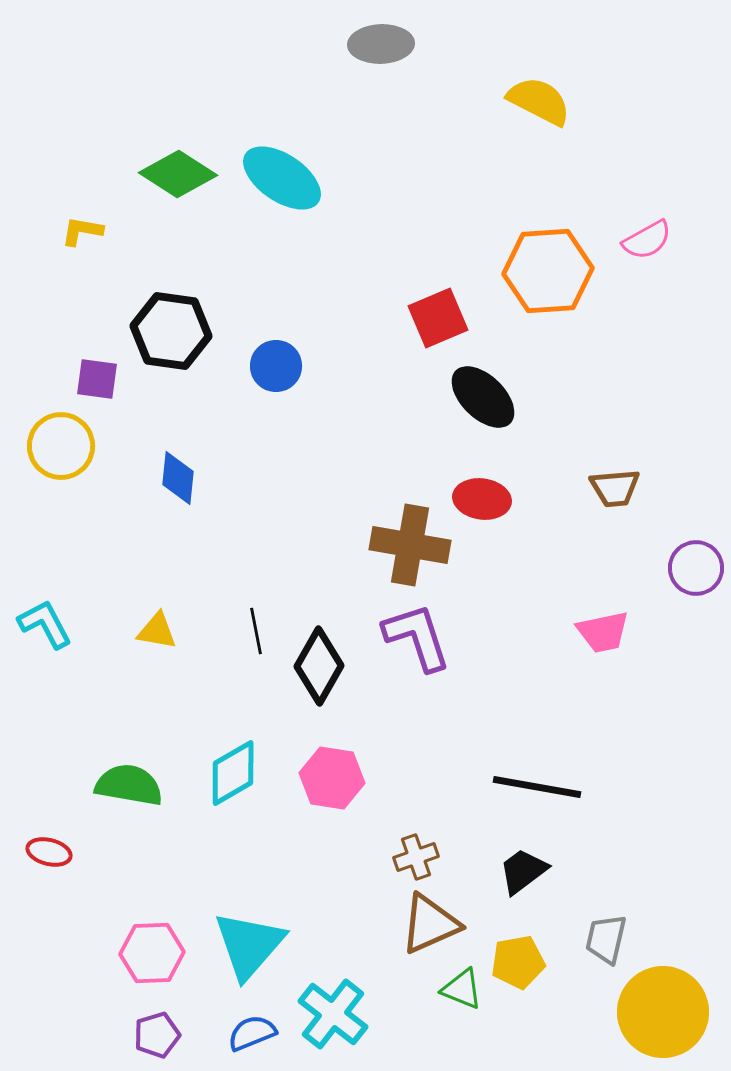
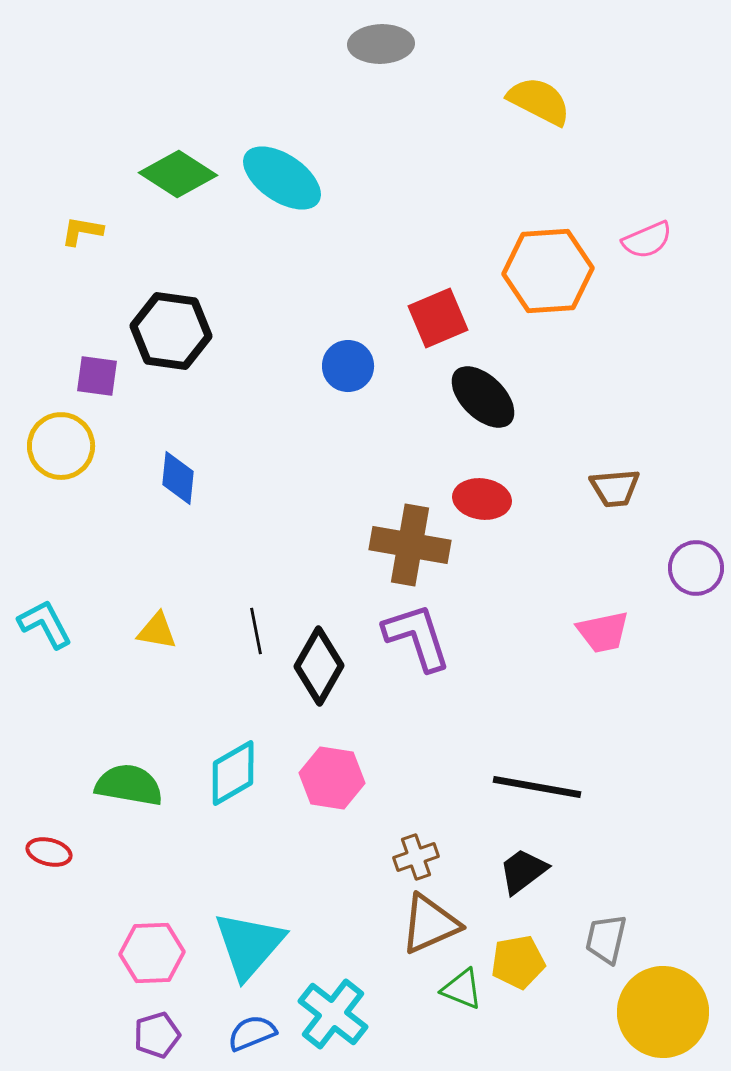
pink semicircle at (647, 240): rotated 6 degrees clockwise
blue circle at (276, 366): moved 72 px right
purple square at (97, 379): moved 3 px up
